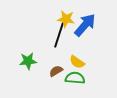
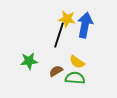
yellow star: moved 1 px right
blue arrow: rotated 30 degrees counterclockwise
green star: moved 1 px right
